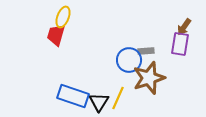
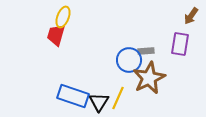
brown arrow: moved 7 px right, 11 px up
brown star: rotated 8 degrees counterclockwise
